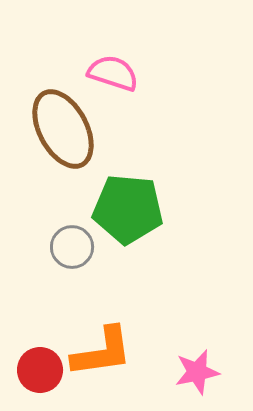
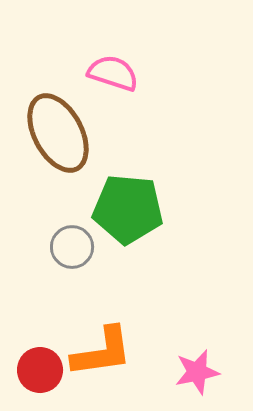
brown ellipse: moved 5 px left, 4 px down
